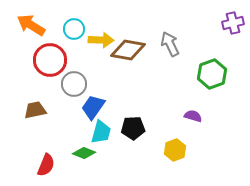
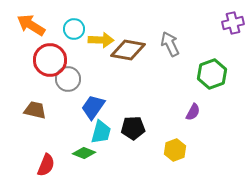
gray circle: moved 6 px left, 5 px up
brown trapezoid: rotated 25 degrees clockwise
purple semicircle: moved 4 px up; rotated 102 degrees clockwise
